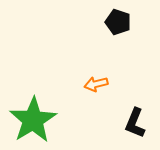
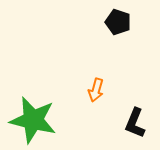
orange arrow: moved 6 px down; rotated 60 degrees counterclockwise
green star: rotated 27 degrees counterclockwise
